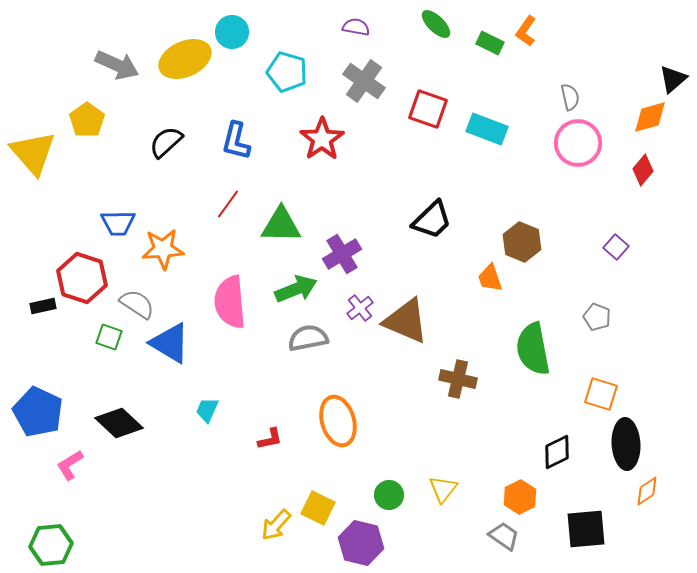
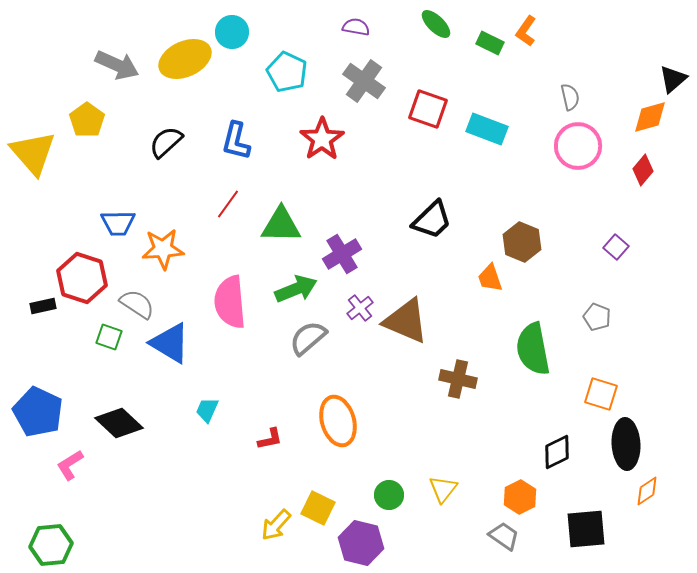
cyan pentagon at (287, 72): rotated 9 degrees clockwise
pink circle at (578, 143): moved 3 px down
gray semicircle at (308, 338): rotated 30 degrees counterclockwise
